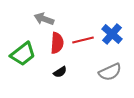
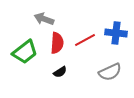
blue cross: moved 4 px right, 1 px up; rotated 35 degrees counterclockwise
red line: moved 2 px right; rotated 15 degrees counterclockwise
green trapezoid: moved 2 px right, 2 px up
